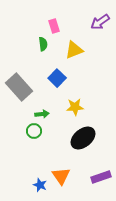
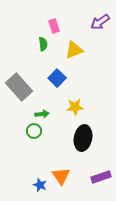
black ellipse: rotated 40 degrees counterclockwise
